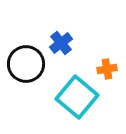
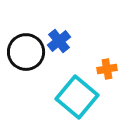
blue cross: moved 2 px left, 2 px up
black circle: moved 12 px up
